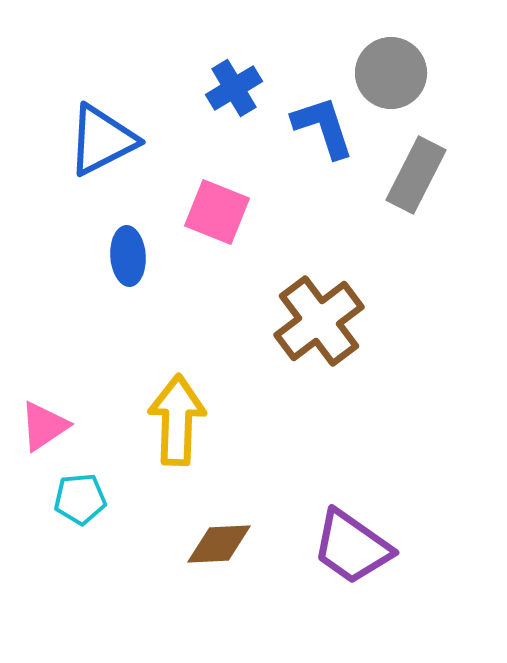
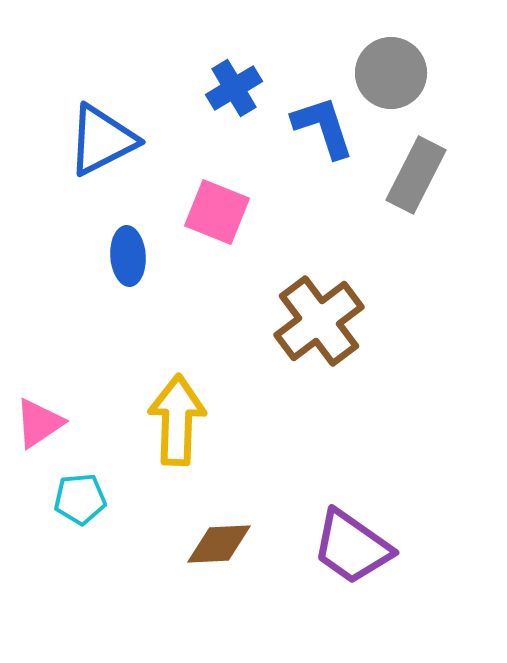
pink triangle: moved 5 px left, 3 px up
